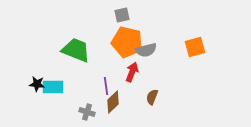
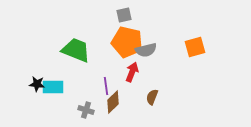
gray square: moved 2 px right
gray cross: moved 1 px left, 2 px up
